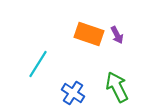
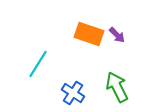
purple arrow: rotated 18 degrees counterclockwise
